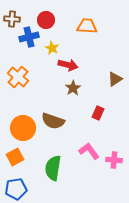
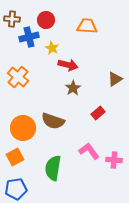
red rectangle: rotated 24 degrees clockwise
